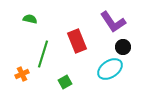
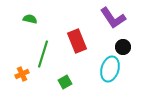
purple L-shape: moved 4 px up
cyan ellipse: rotated 40 degrees counterclockwise
